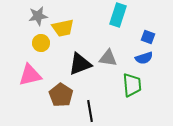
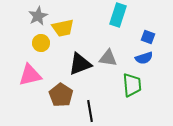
gray star: rotated 18 degrees counterclockwise
